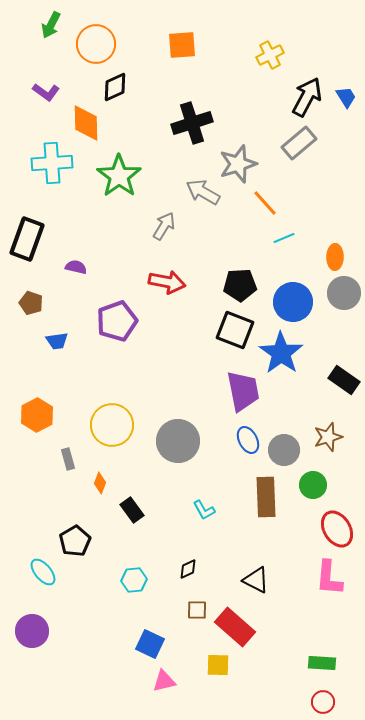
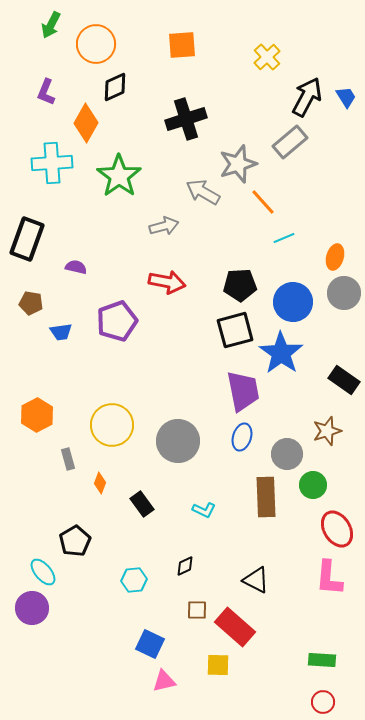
yellow cross at (270, 55): moved 3 px left, 2 px down; rotated 16 degrees counterclockwise
purple L-shape at (46, 92): rotated 76 degrees clockwise
orange diamond at (86, 123): rotated 30 degrees clockwise
black cross at (192, 123): moved 6 px left, 4 px up
gray rectangle at (299, 143): moved 9 px left, 1 px up
orange line at (265, 203): moved 2 px left, 1 px up
gray arrow at (164, 226): rotated 44 degrees clockwise
orange ellipse at (335, 257): rotated 15 degrees clockwise
brown pentagon at (31, 303): rotated 10 degrees counterclockwise
black square at (235, 330): rotated 36 degrees counterclockwise
blue trapezoid at (57, 341): moved 4 px right, 9 px up
brown star at (328, 437): moved 1 px left, 6 px up
blue ellipse at (248, 440): moved 6 px left, 3 px up; rotated 44 degrees clockwise
gray circle at (284, 450): moved 3 px right, 4 px down
black rectangle at (132, 510): moved 10 px right, 6 px up
cyan L-shape at (204, 510): rotated 35 degrees counterclockwise
black diamond at (188, 569): moved 3 px left, 3 px up
purple circle at (32, 631): moved 23 px up
green rectangle at (322, 663): moved 3 px up
